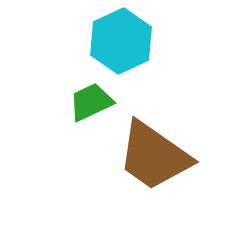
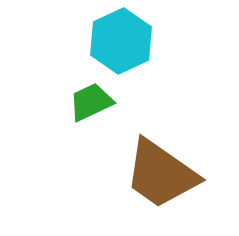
brown trapezoid: moved 7 px right, 18 px down
